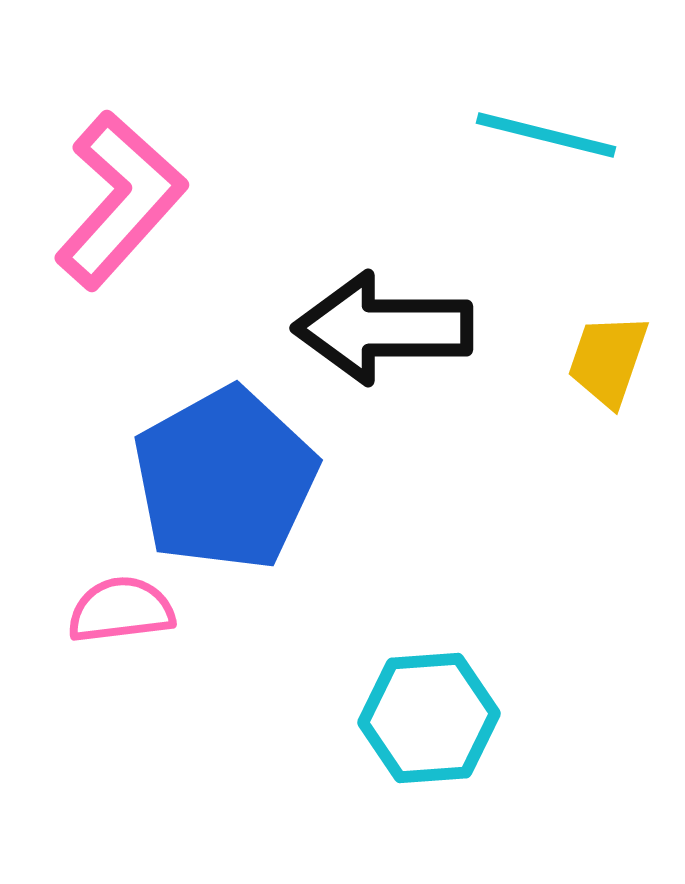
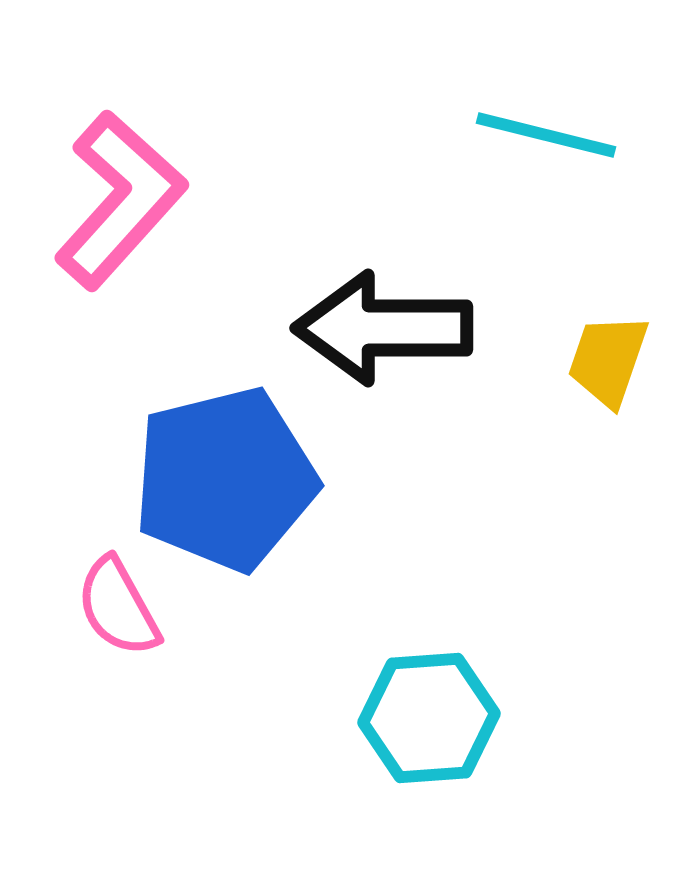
blue pentagon: rotated 15 degrees clockwise
pink semicircle: moved 3 px left, 3 px up; rotated 112 degrees counterclockwise
